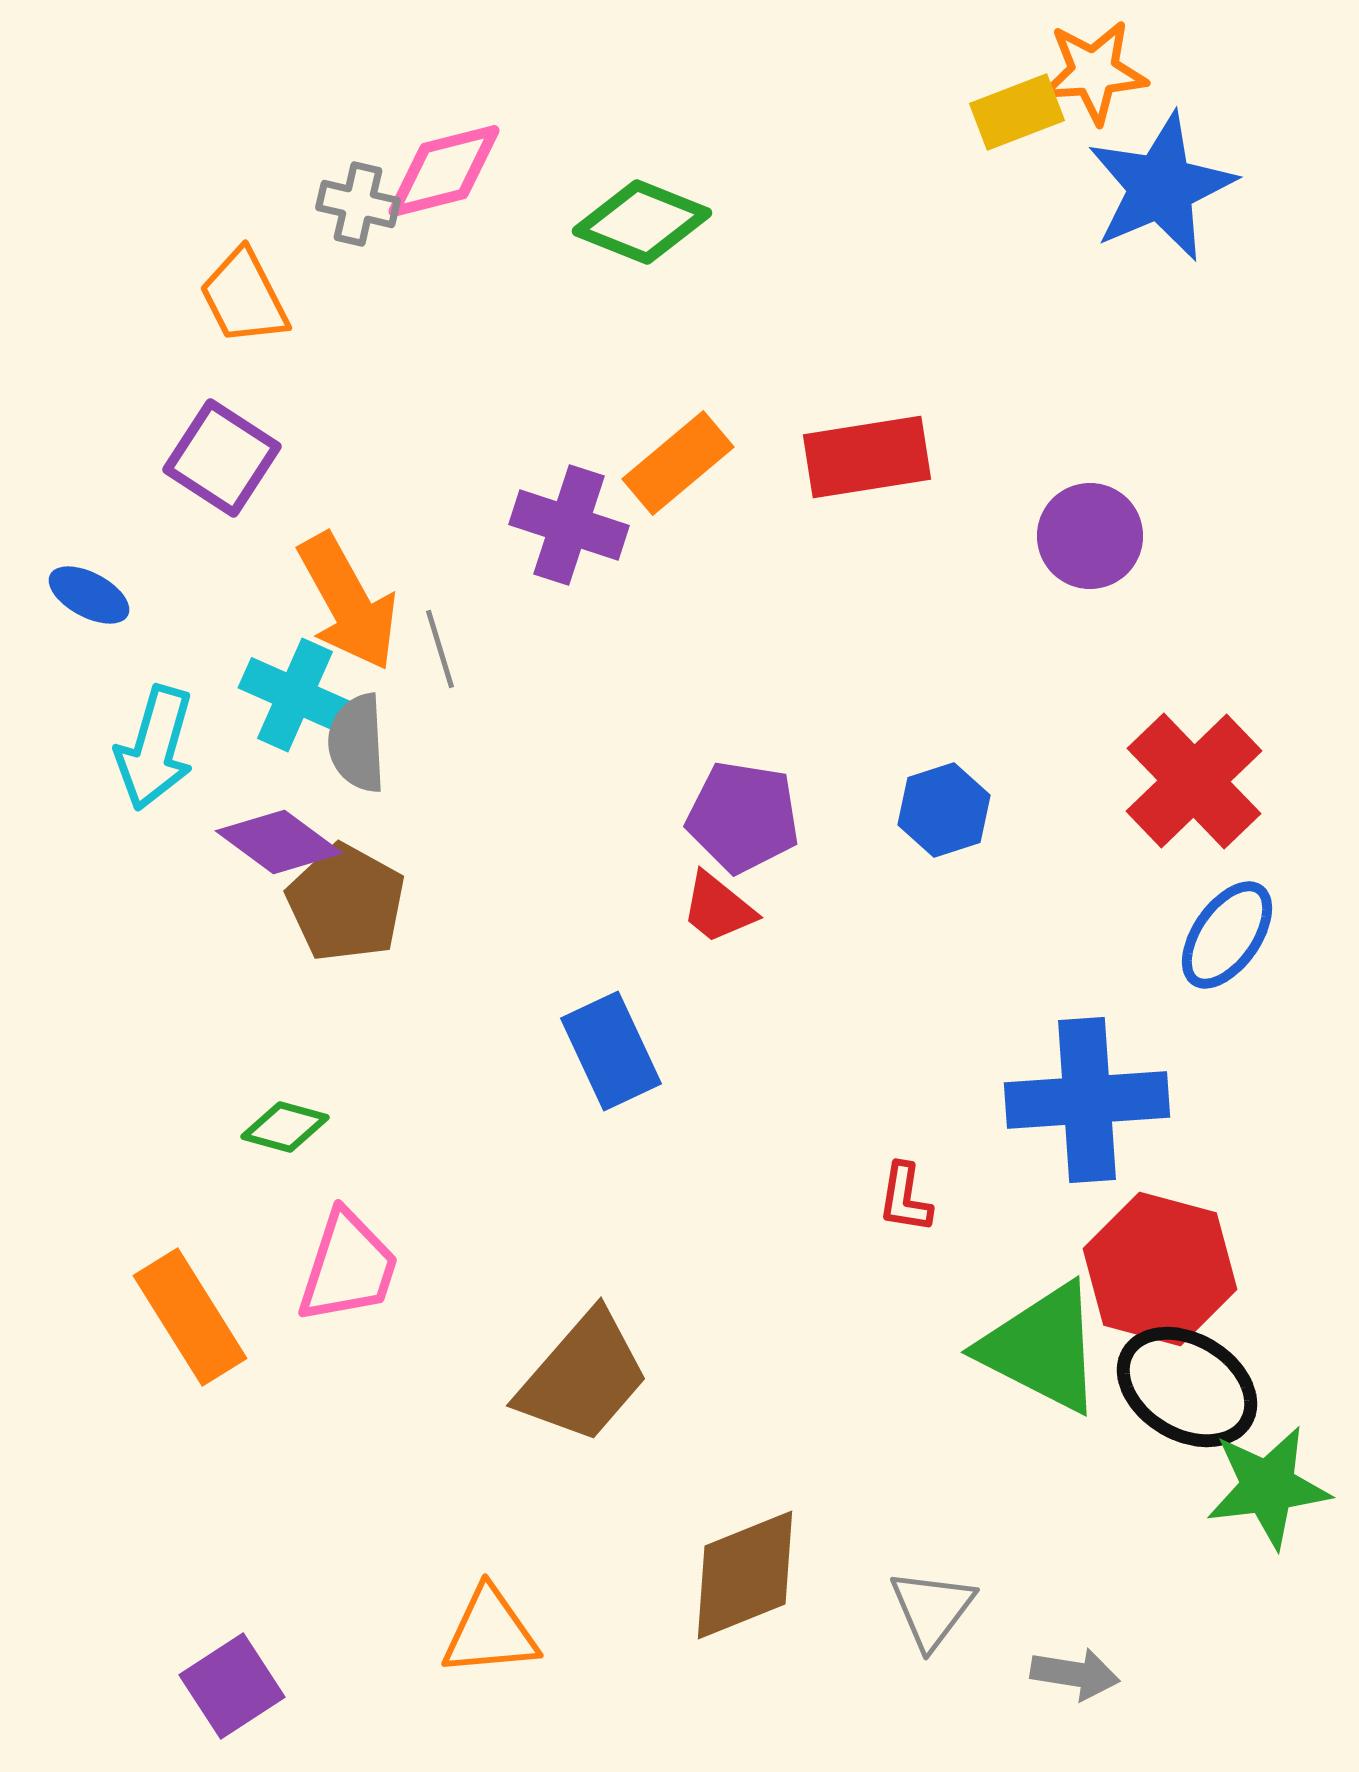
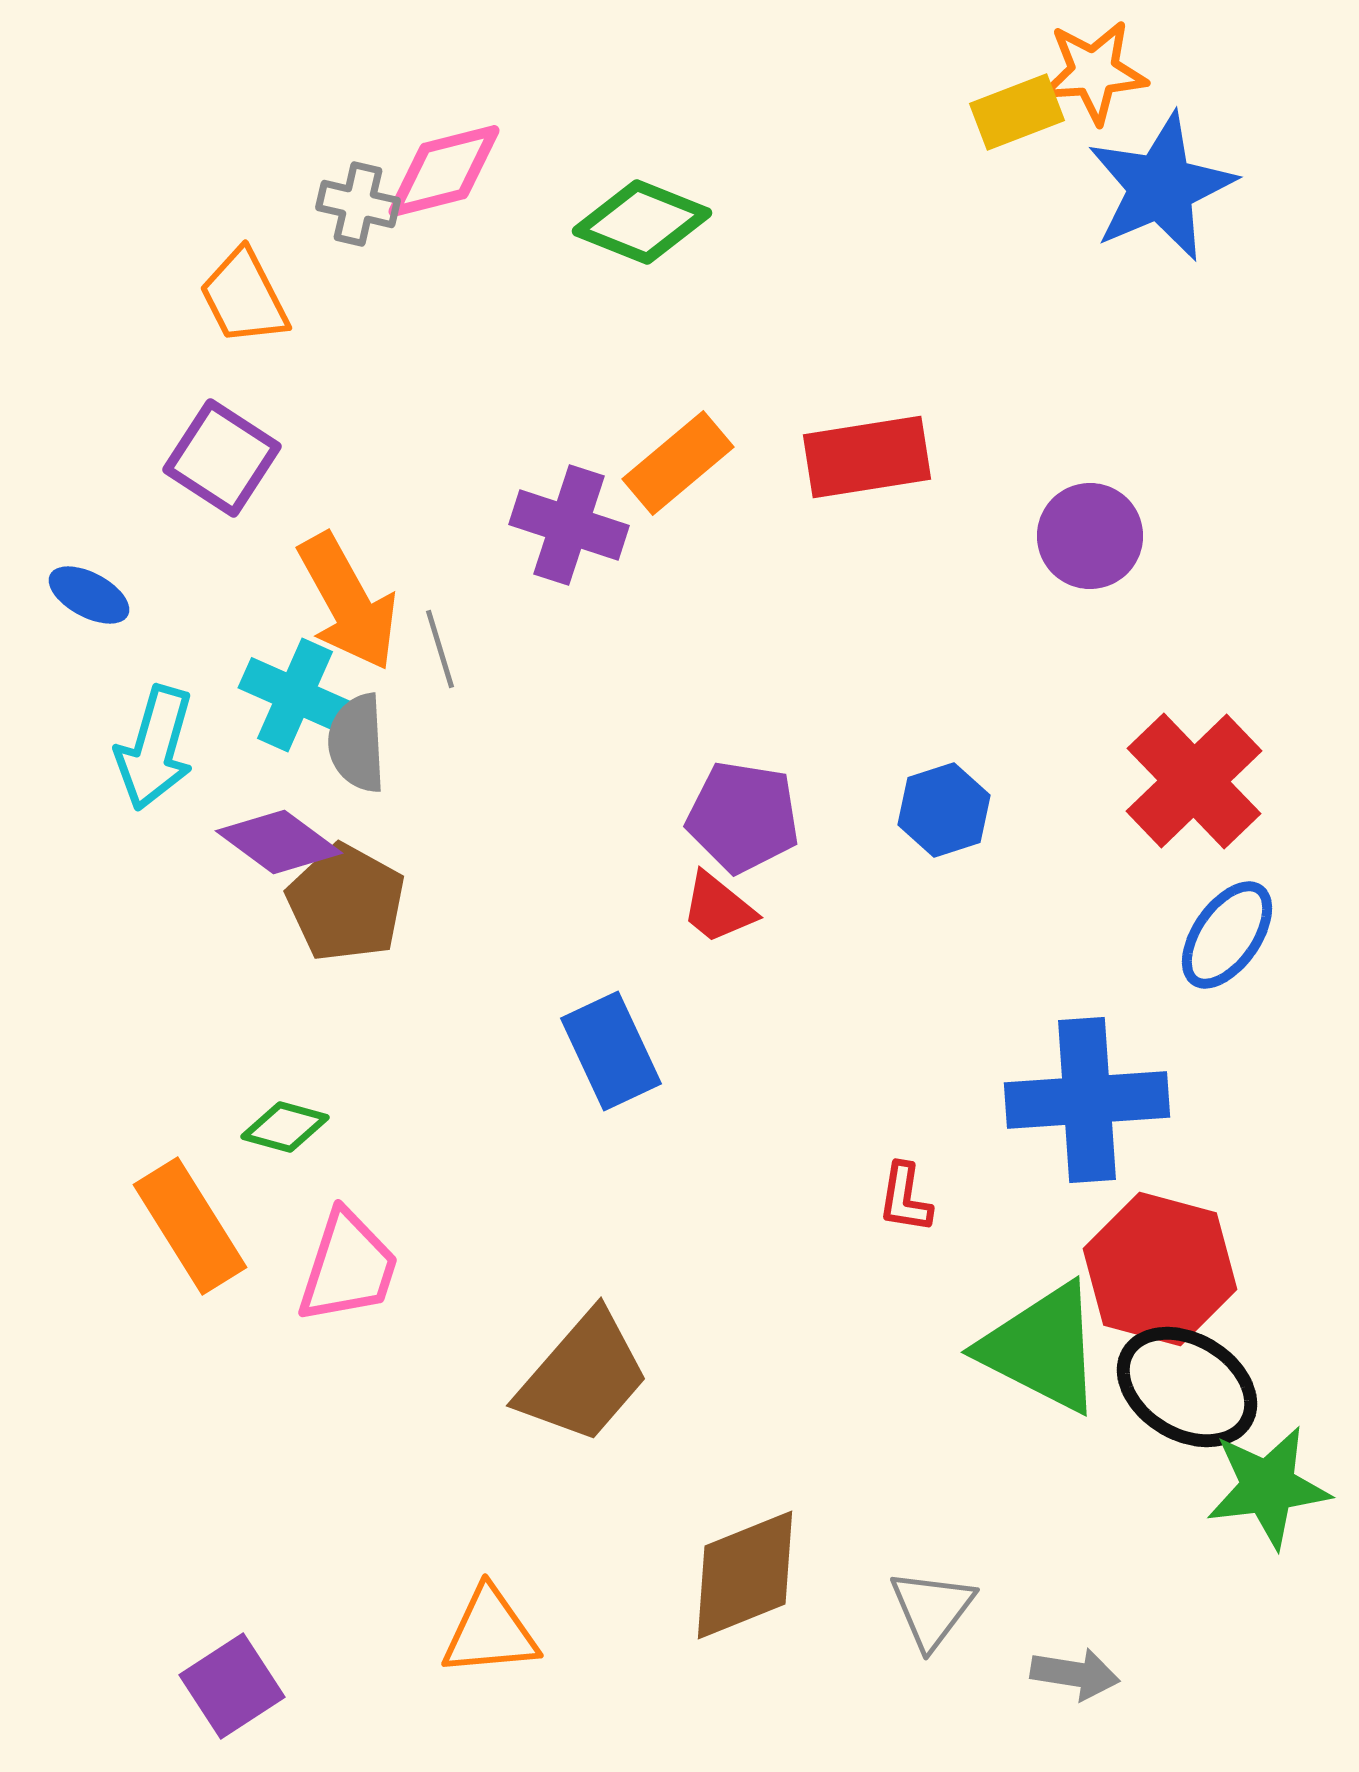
orange rectangle at (190, 1317): moved 91 px up
